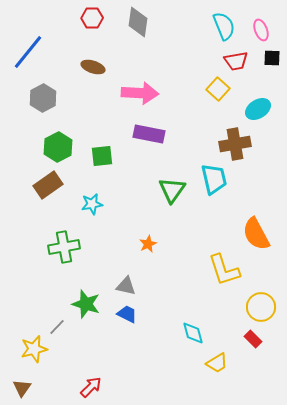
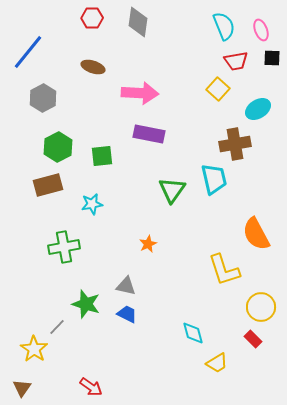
brown rectangle: rotated 20 degrees clockwise
yellow star: rotated 24 degrees counterclockwise
red arrow: rotated 80 degrees clockwise
